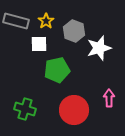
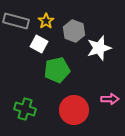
white square: rotated 30 degrees clockwise
pink arrow: moved 1 px right, 1 px down; rotated 90 degrees clockwise
